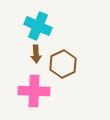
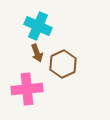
brown arrow: moved 1 px right, 1 px up; rotated 18 degrees counterclockwise
pink cross: moved 7 px left, 2 px up; rotated 8 degrees counterclockwise
